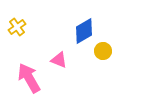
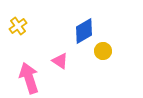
yellow cross: moved 1 px right, 1 px up
pink triangle: moved 1 px right, 1 px down; rotated 12 degrees clockwise
pink arrow: rotated 12 degrees clockwise
